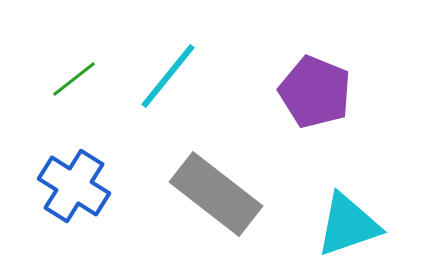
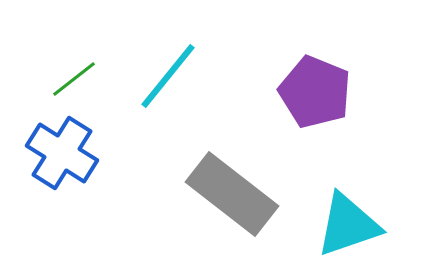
blue cross: moved 12 px left, 33 px up
gray rectangle: moved 16 px right
